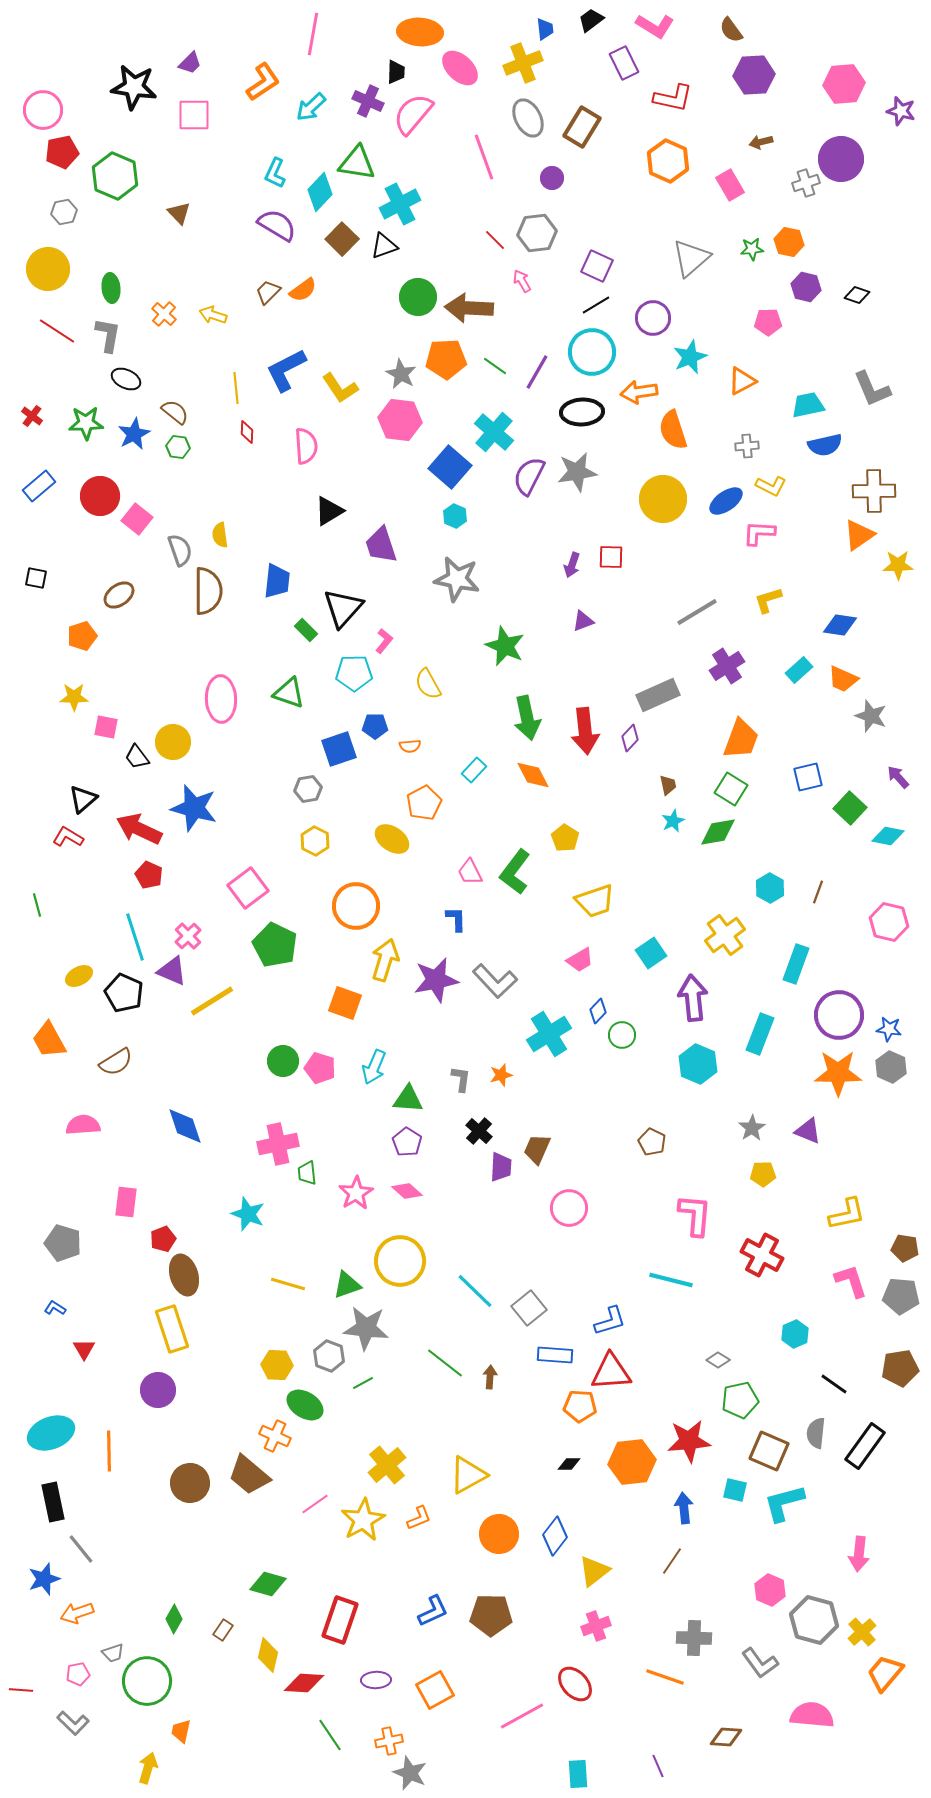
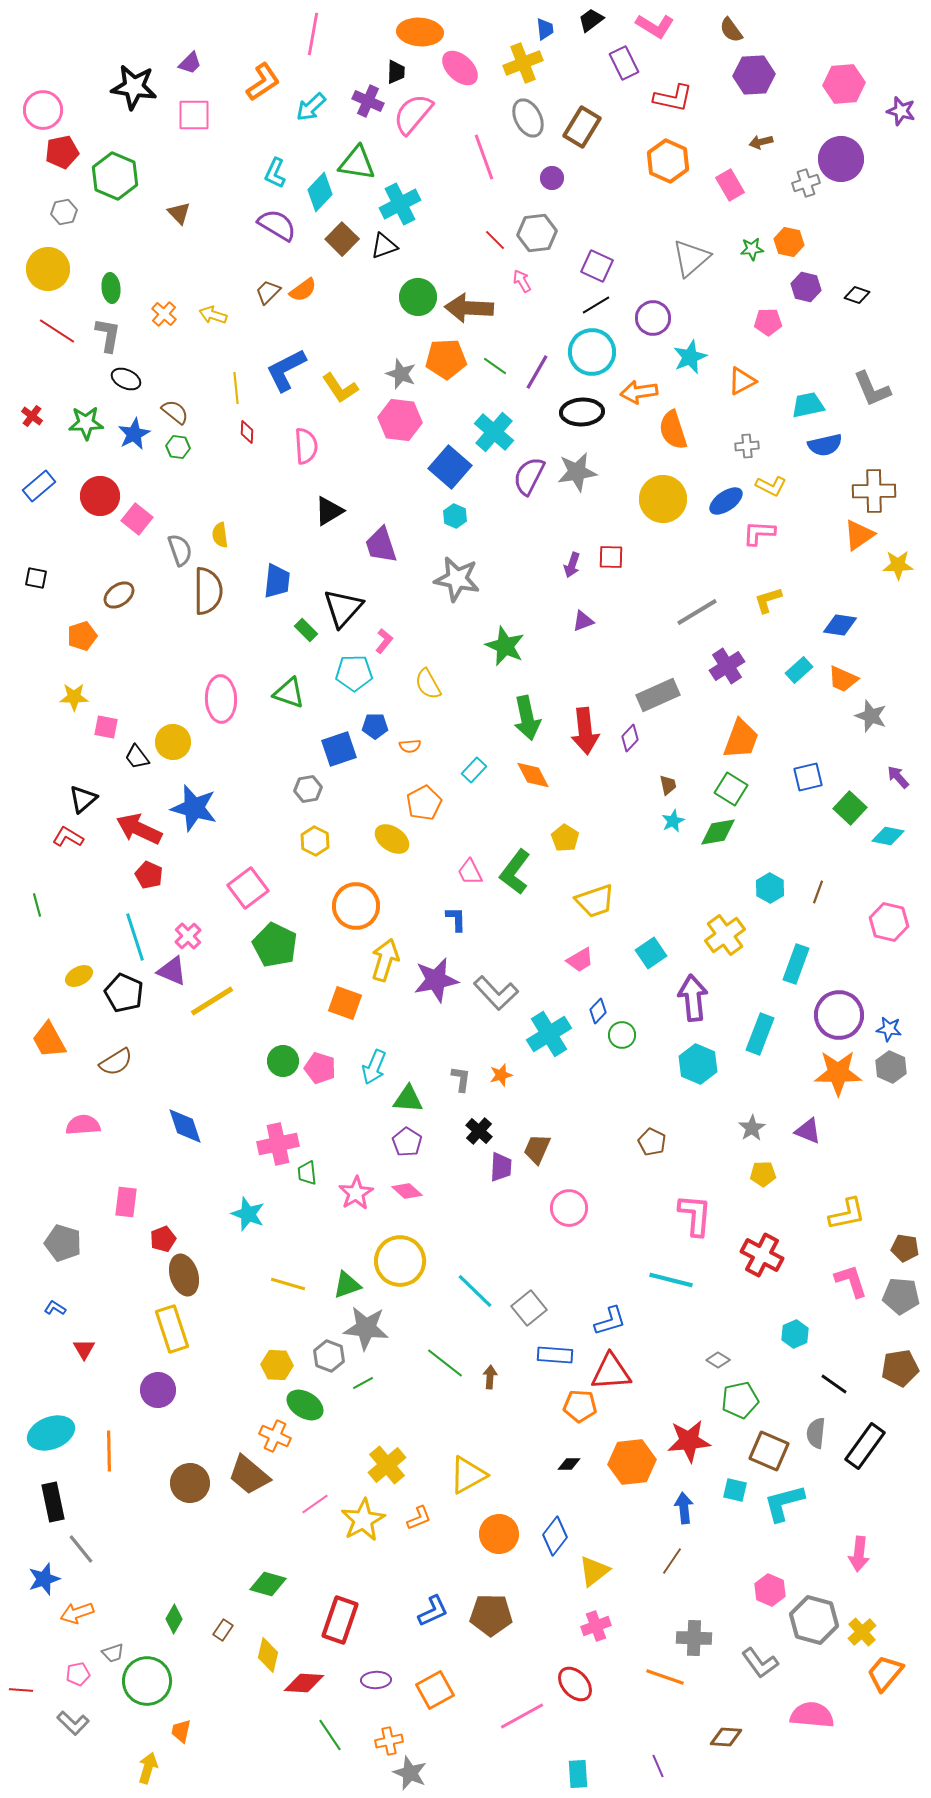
gray star at (401, 374): rotated 8 degrees counterclockwise
gray L-shape at (495, 981): moved 1 px right, 12 px down
